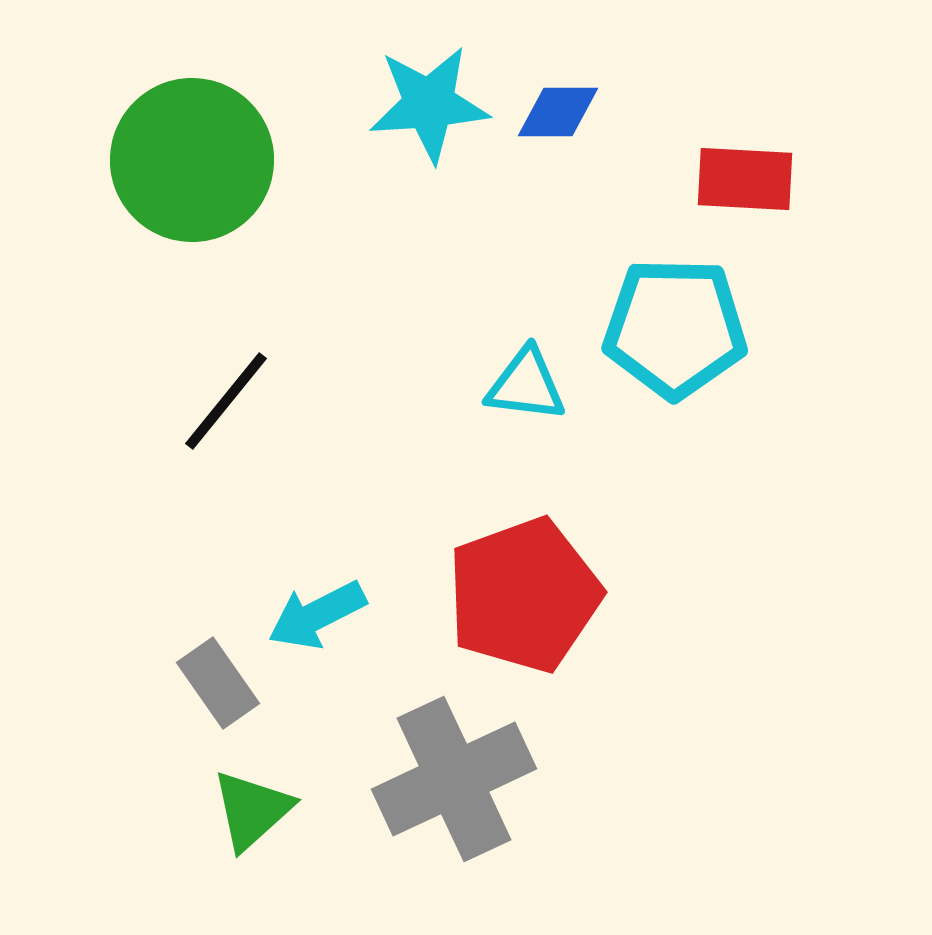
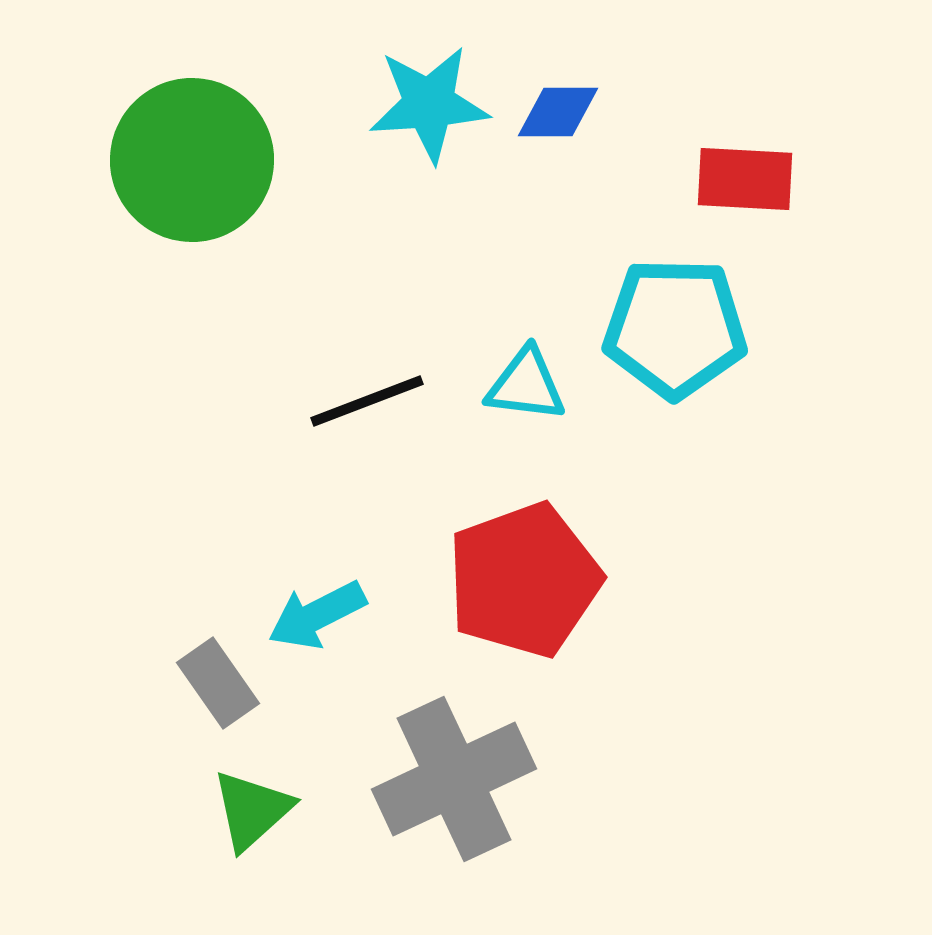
black line: moved 141 px right; rotated 30 degrees clockwise
red pentagon: moved 15 px up
